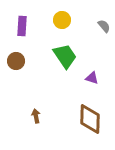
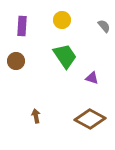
brown diamond: rotated 64 degrees counterclockwise
